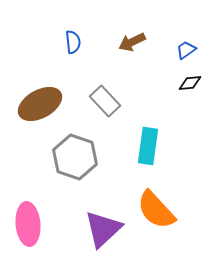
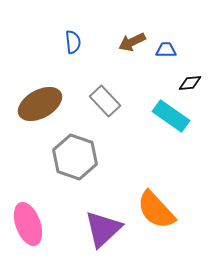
blue trapezoid: moved 20 px left; rotated 35 degrees clockwise
cyan rectangle: moved 23 px right, 30 px up; rotated 63 degrees counterclockwise
pink ellipse: rotated 15 degrees counterclockwise
